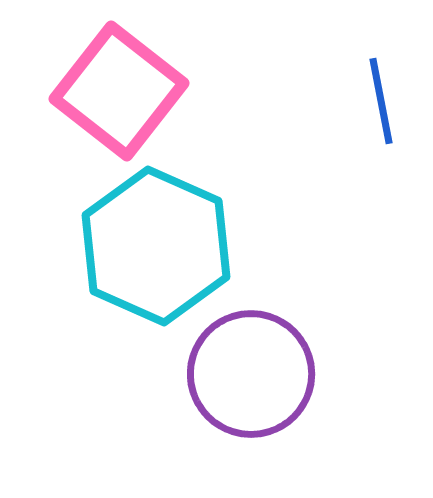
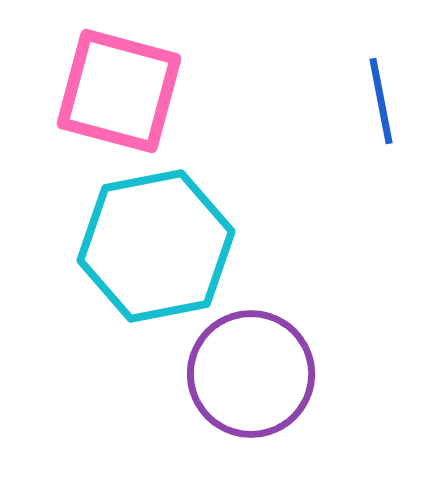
pink square: rotated 23 degrees counterclockwise
cyan hexagon: rotated 25 degrees clockwise
